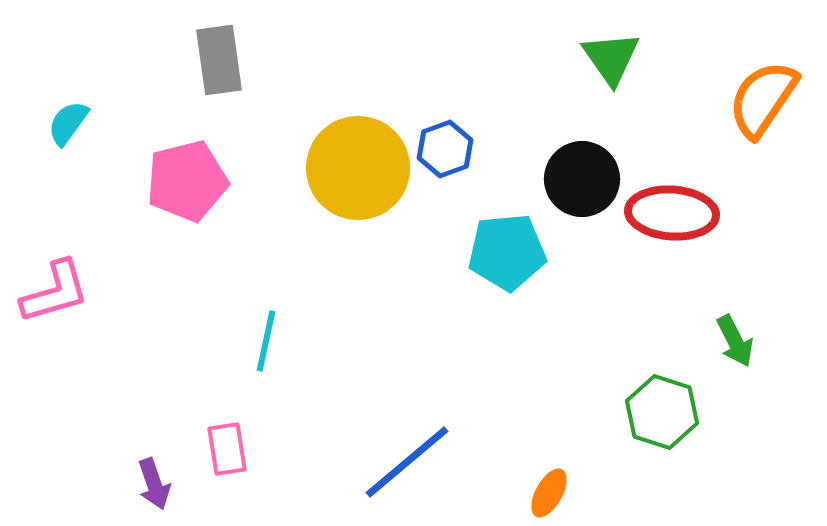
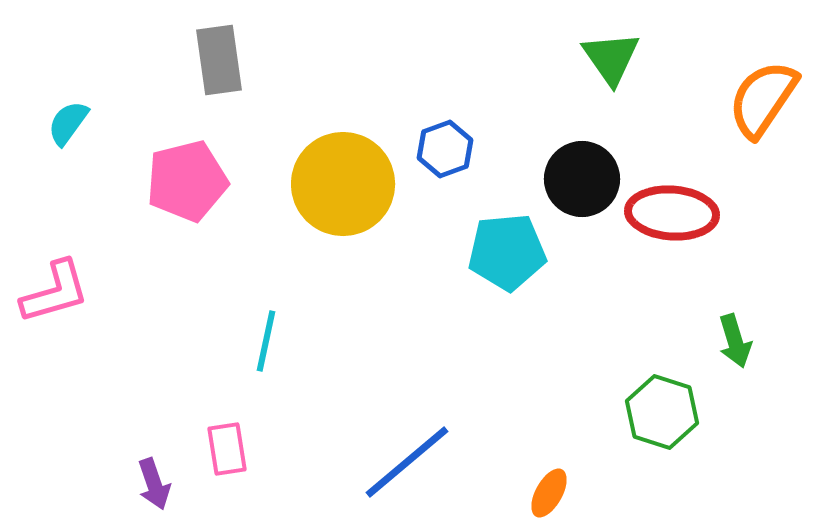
yellow circle: moved 15 px left, 16 px down
green arrow: rotated 10 degrees clockwise
